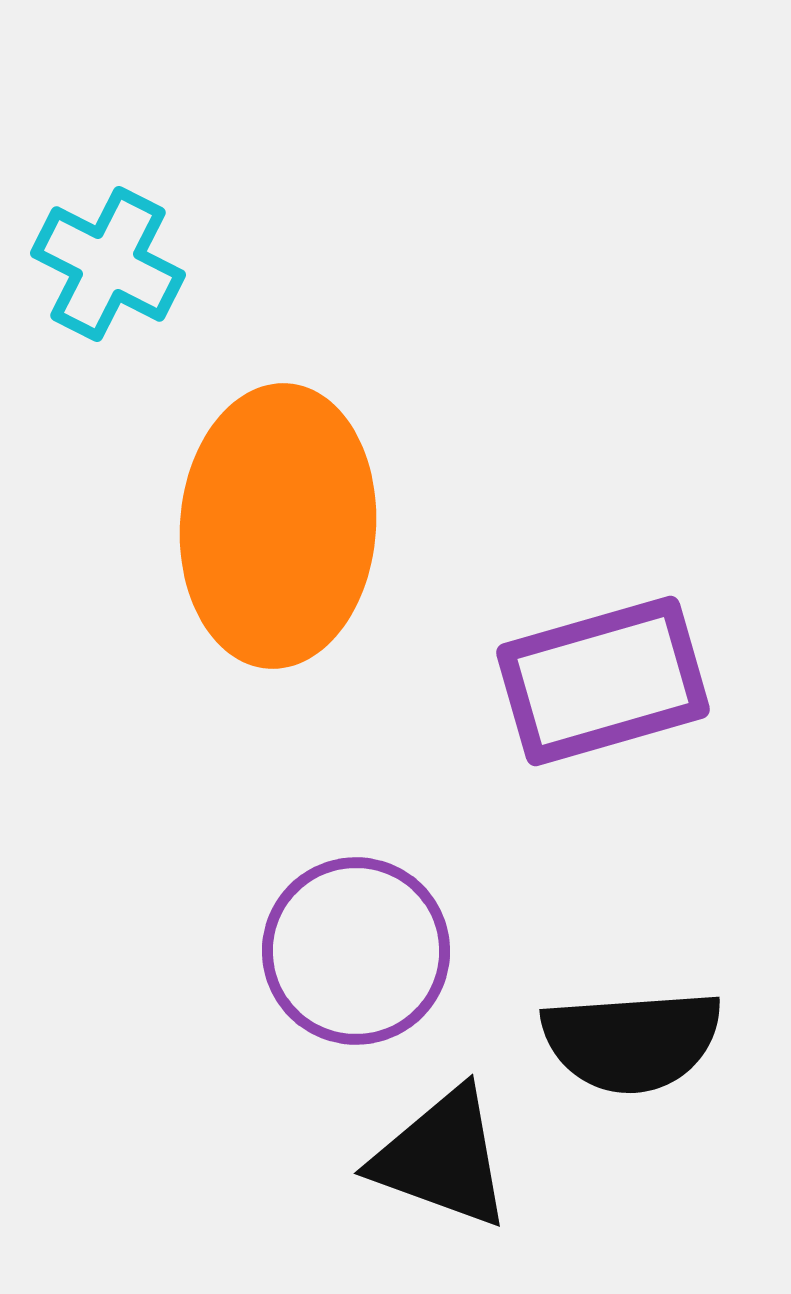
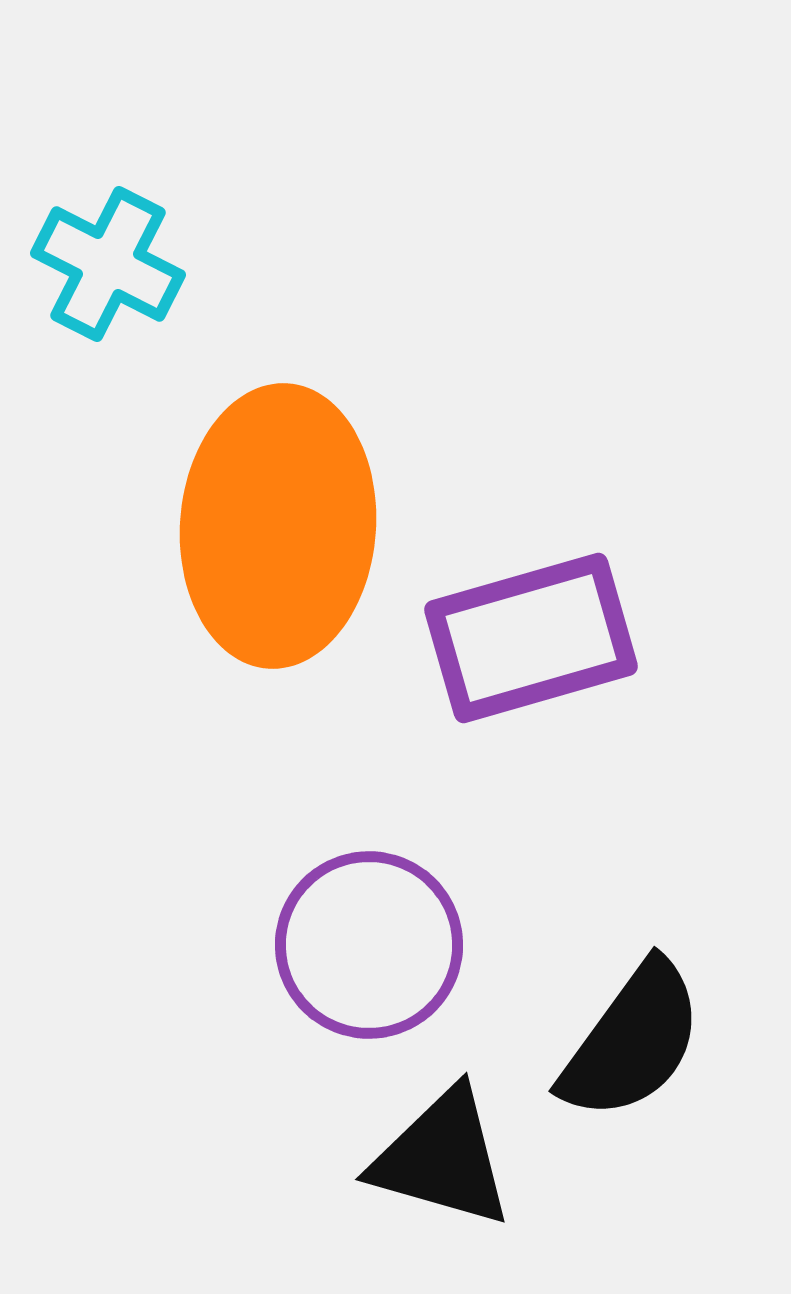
purple rectangle: moved 72 px left, 43 px up
purple circle: moved 13 px right, 6 px up
black semicircle: rotated 50 degrees counterclockwise
black triangle: rotated 4 degrees counterclockwise
